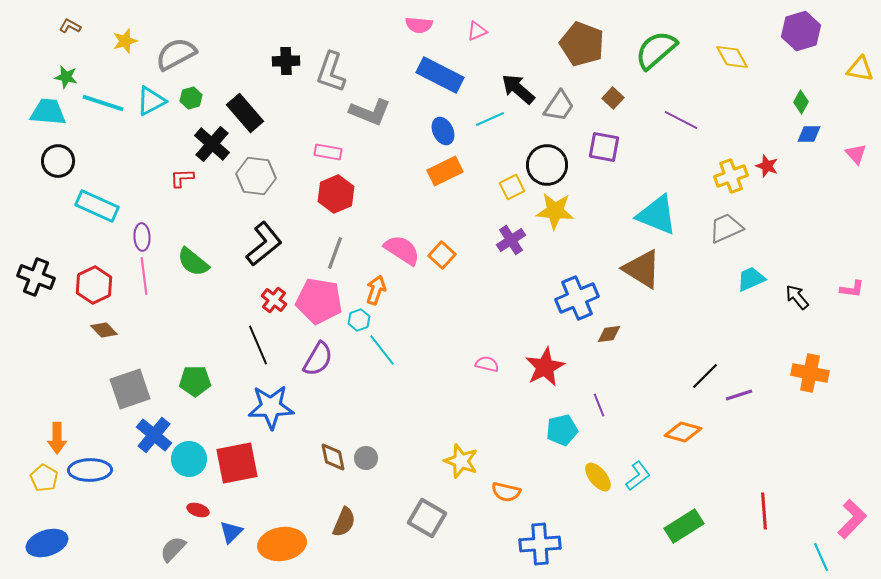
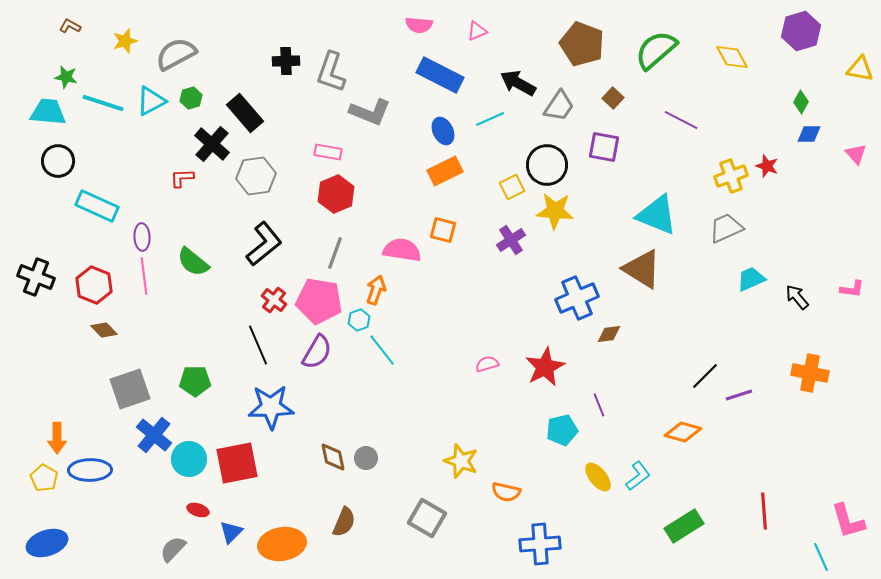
black arrow at (518, 89): moved 6 px up; rotated 12 degrees counterclockwise
gray hexagon at (256, 176): rotated 15 degrees counterclockwise
pink semicircle at (402, 250): rotated 24 degrees counterclockwise
orange square at (442, 255): moved 1 px right, 25 px up; rotated 28 degrees counterclockwise
red hexagon at (94, 285): rotated 12 degrees counterclockwise
purple semicircle at (318, 359): moved 1 px left, 7 px up
pink semicircle at (487, 364): rotated 30 degrees counterclockwise
pink L-shape at (852, 519): moved 4 px left, 2 px down; rotated 120 degrees clockwise
